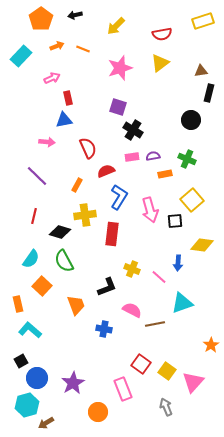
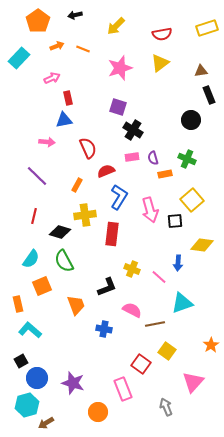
orange pentagon at (41, 19): moved 3 px left, 2 px down
yellow rectangle at (203, 21): moved 4 px right, 7 px down
cyan rectangle at (21, 56): moved 2 px left, 2 px down
black rectangle at (209, 93): moved 2 px down; rotated 36 degrees counterclockwise
purple semicircle at (153, 156): moved 2 px down; rotated 96 degrees counterclockwise
orange square at (42, 286): rotated 24 degrees clockwise
yellow square at (167, 371): moved 20 px up
purple star at (73, 383): rotated 25 degrees counterclockwise
